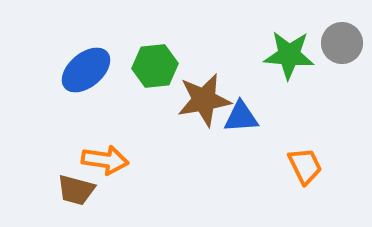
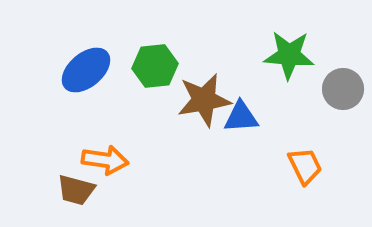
gray circle: moved 1 px right, 46 px down
